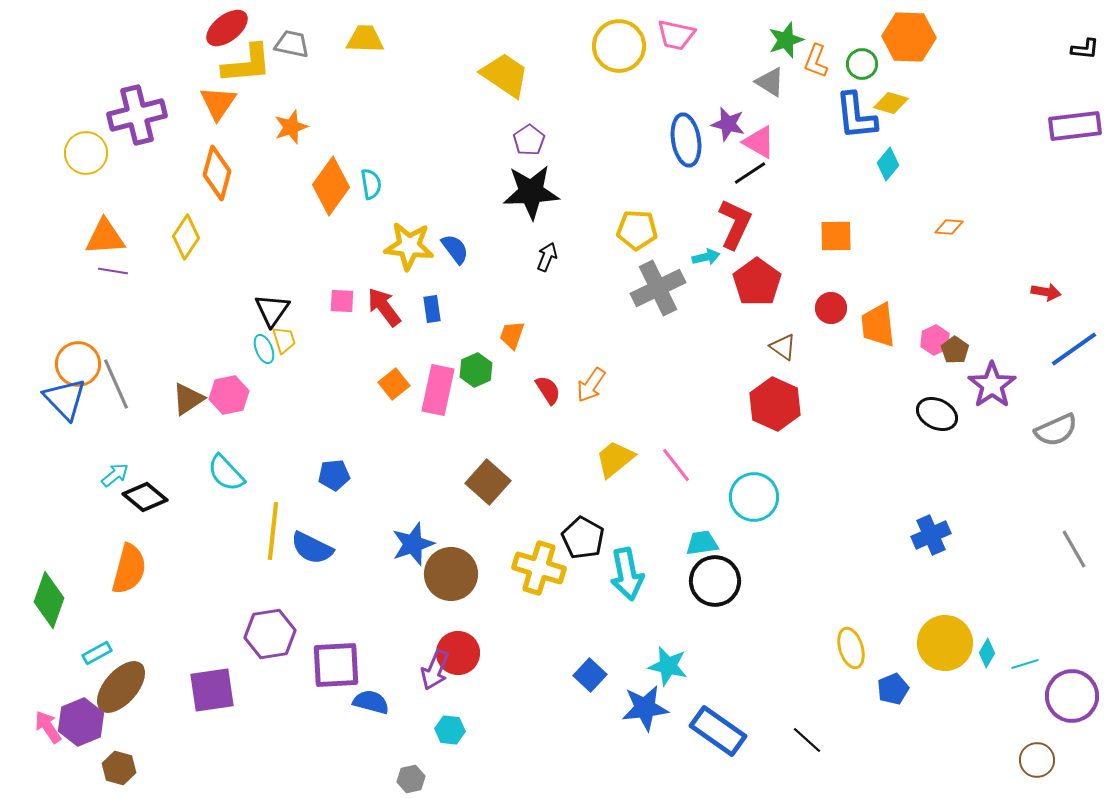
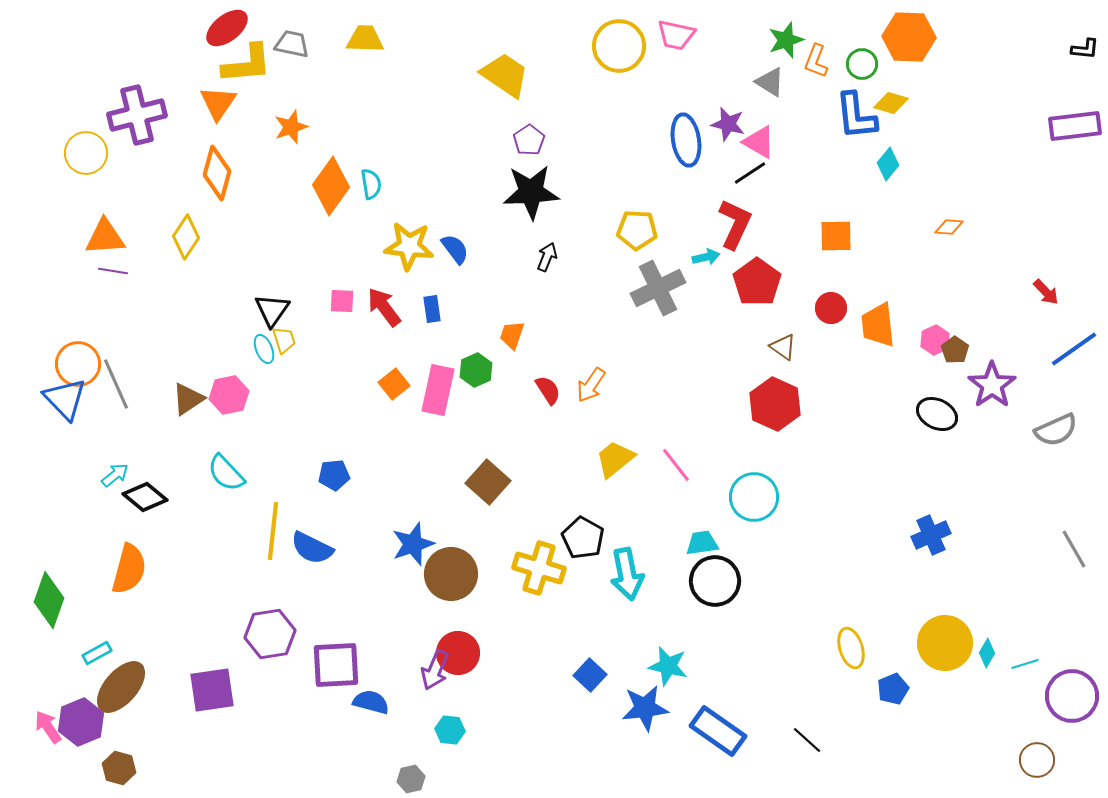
red arrow at (1046, 292): rotated 36 degrees clockwise
